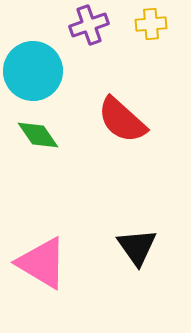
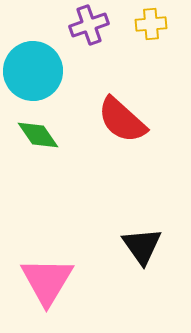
black triangle: moved 5 px right, 1 px up
pink triangle: moved 5 px right, 18 px down; rotated 30 degrees clockwise
